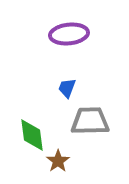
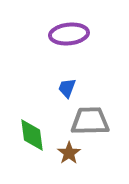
brown star: moved 11 px right, 8 px up
